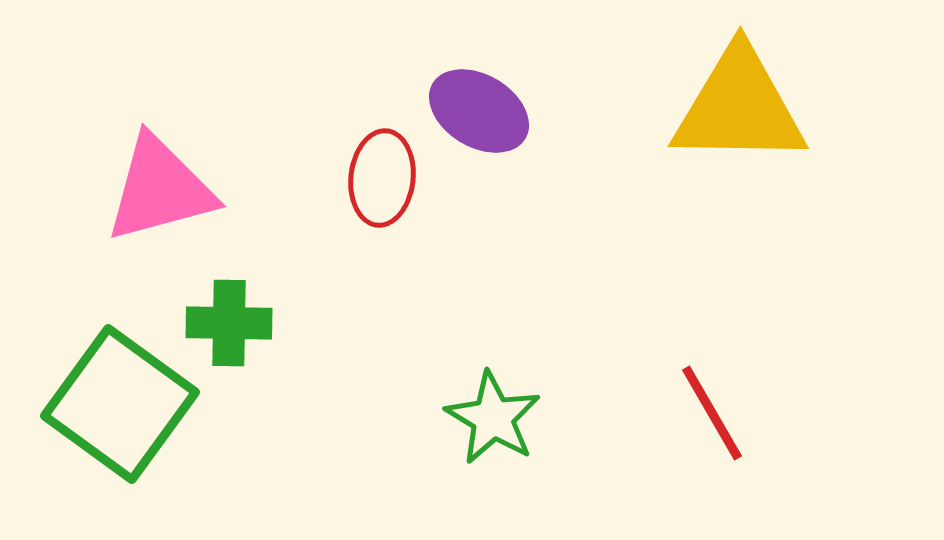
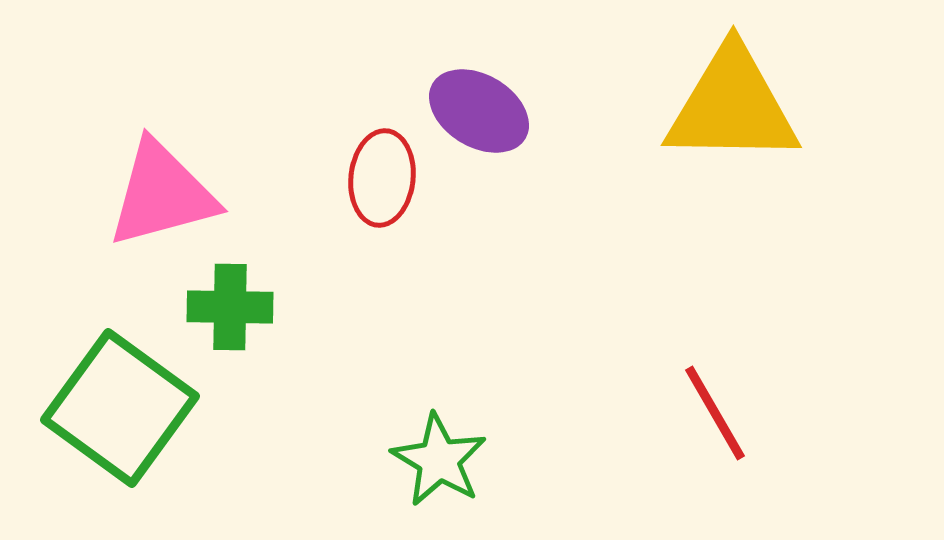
yellow triangle: moved 7 px left, 1 px up
pink triangle: moved 2 px right, 5 px down
green cross: moved 1 px right, 16 px up
green square: moved 4 px down
red line: moved 3 px right
green star: moved 54 px left, 42 px down
